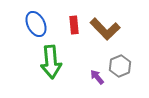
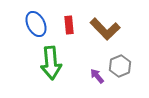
red rectangle: moved 5 px left
green arrow: moved 1 px down
purple arrow: moved 1 px up
